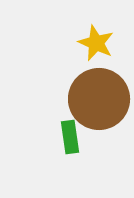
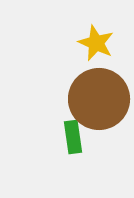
green rectangle: moved 3 px right
